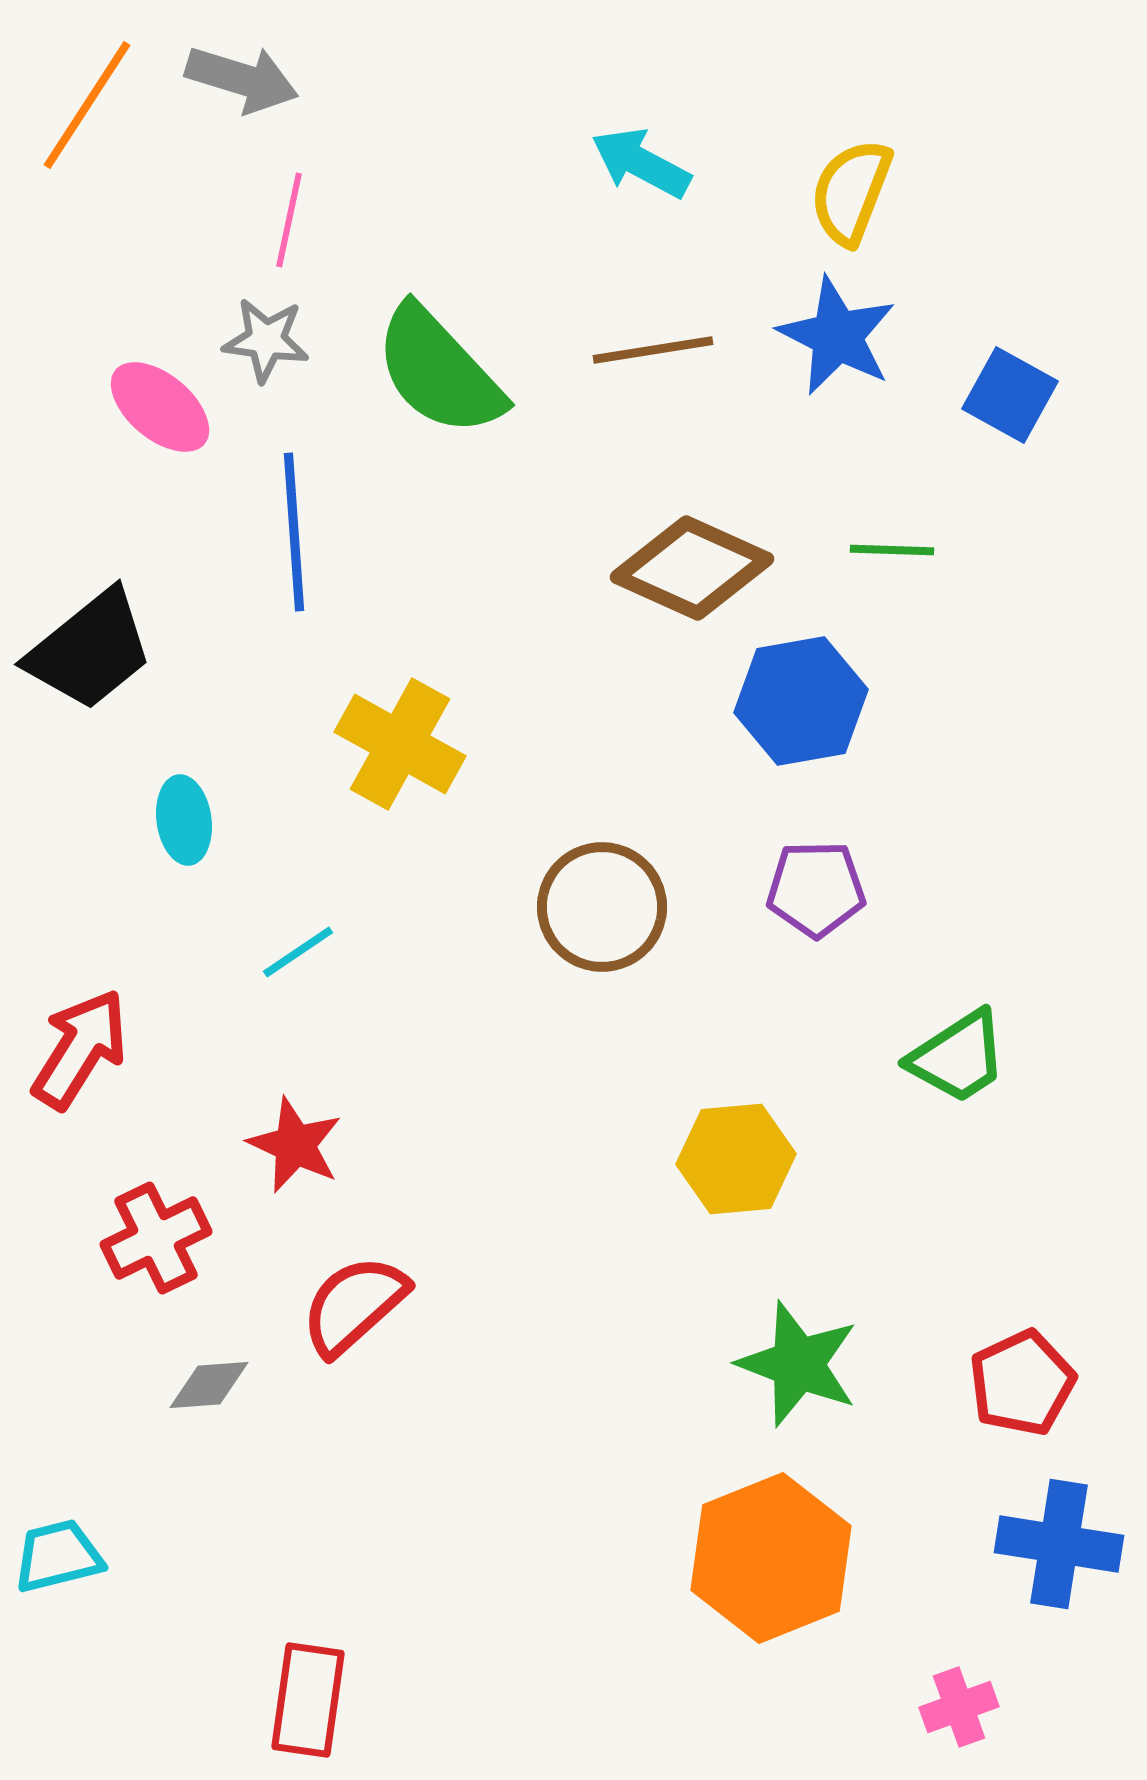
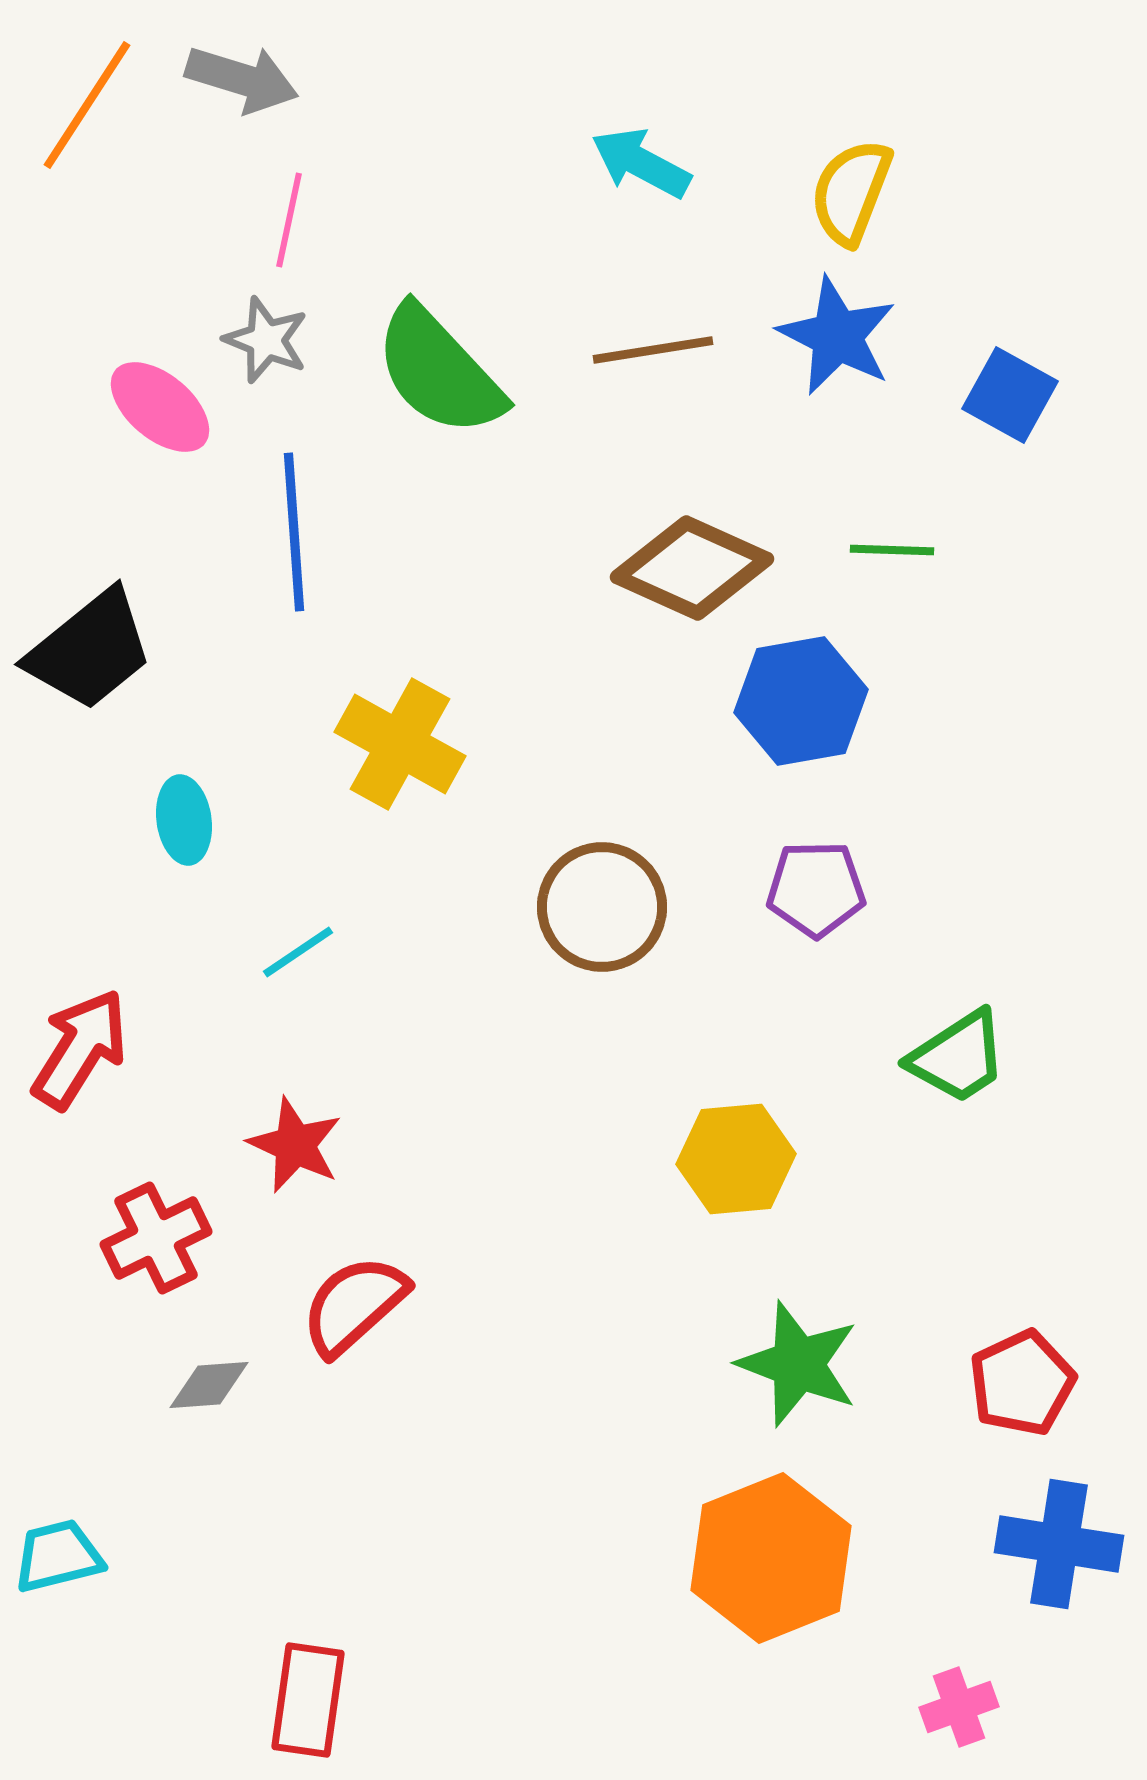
gray star: rotated 14 degrees clockwise
